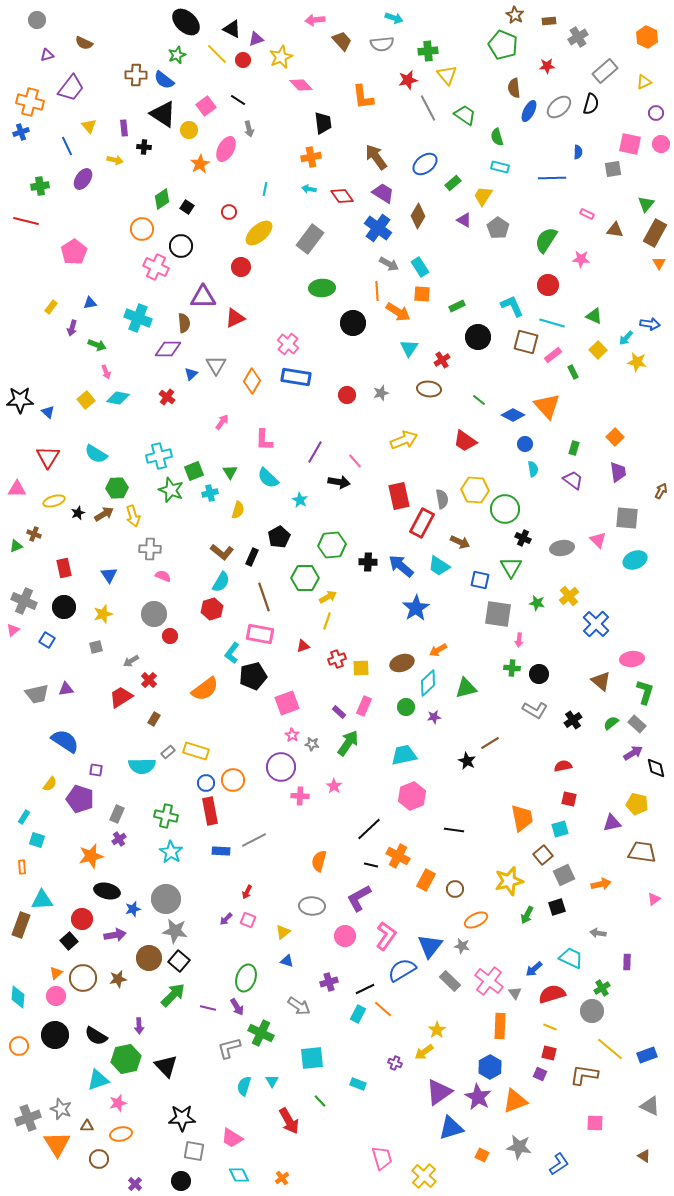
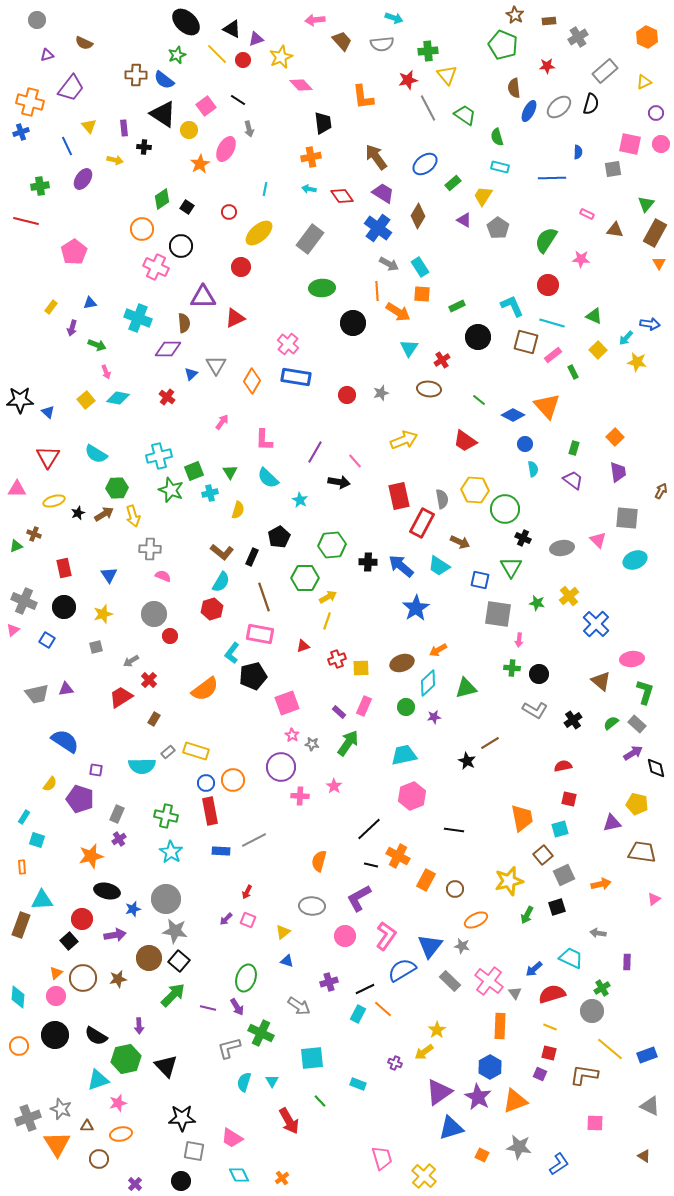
cyan semicircle at (244, 1086): moved 4 px up
